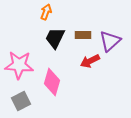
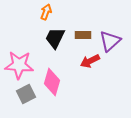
gray square: moved 5 px right, 7 px up
